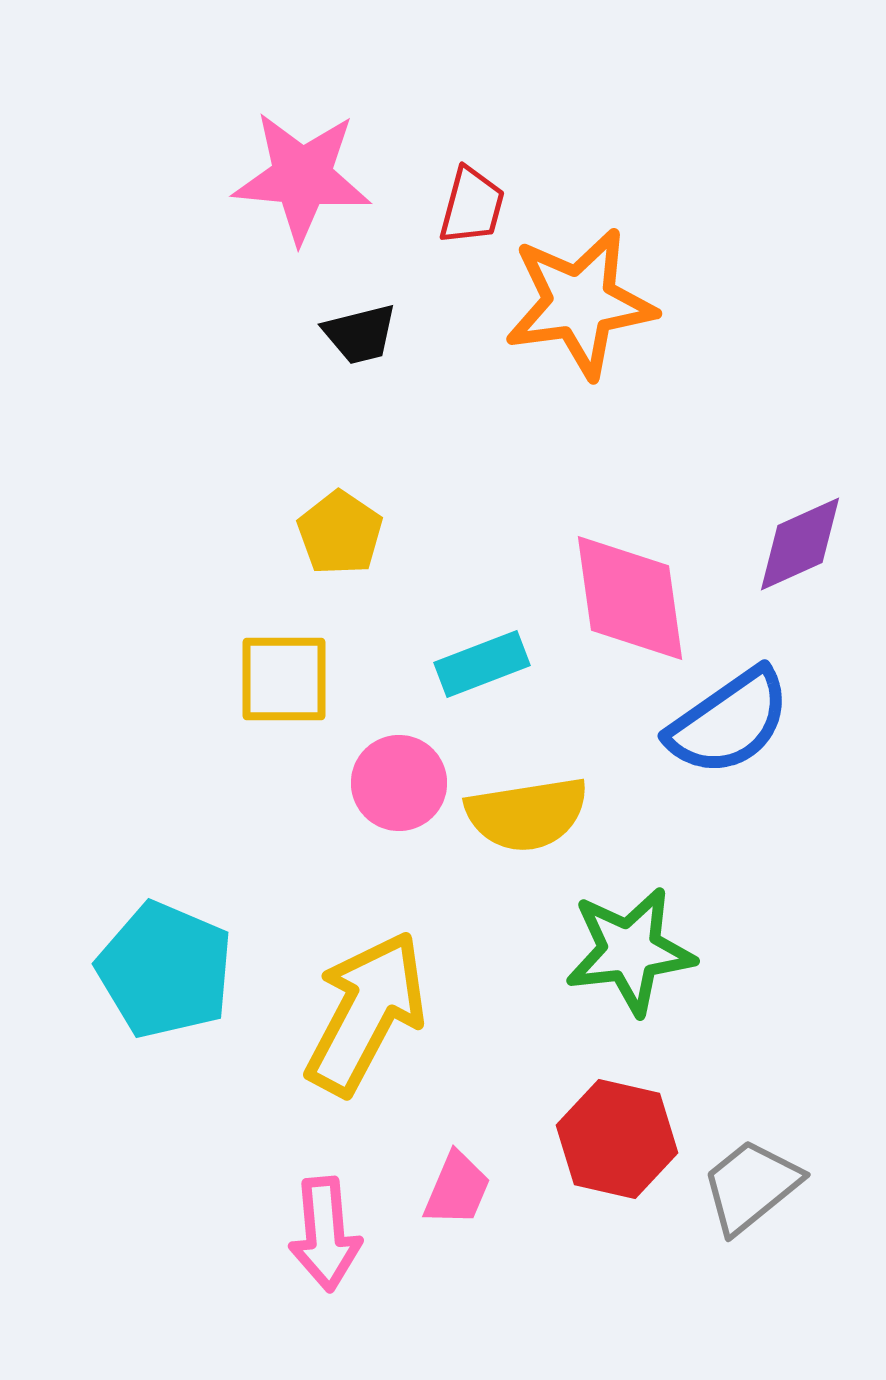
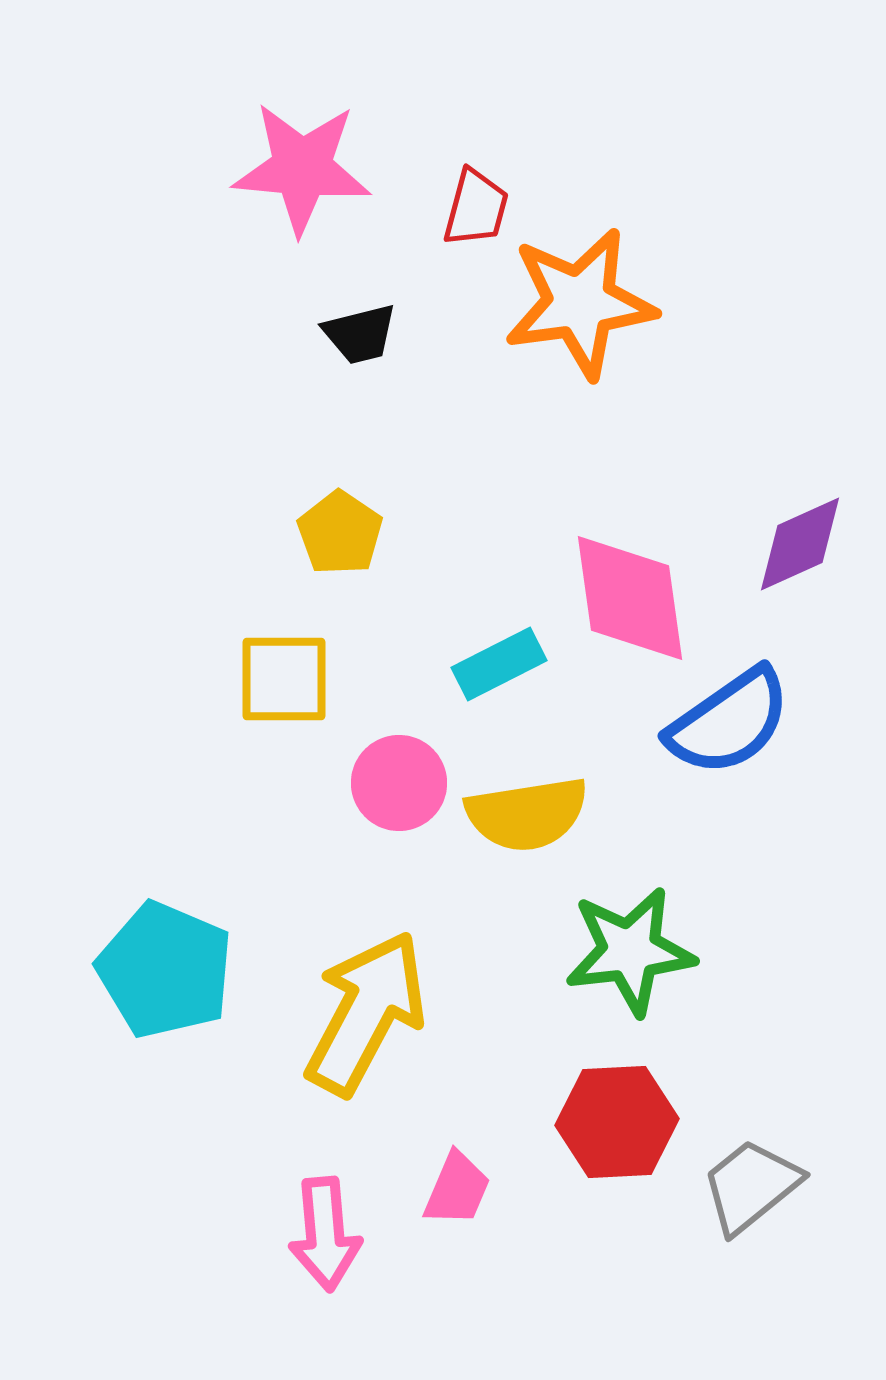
pink star: moved 9 px up
red trapezoid: moved 4 px right, 2 px down
cyan rectangle: moved 17 px right; rotated 6 degrees counterclockwise
red hexagon: moved 17 px up; rotated 16 degrees counterclockwise
